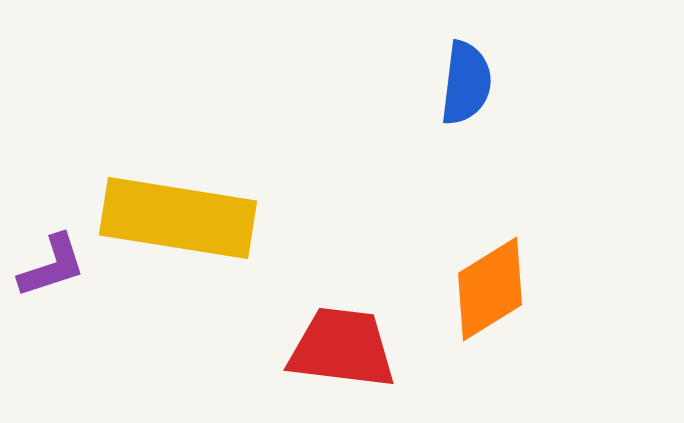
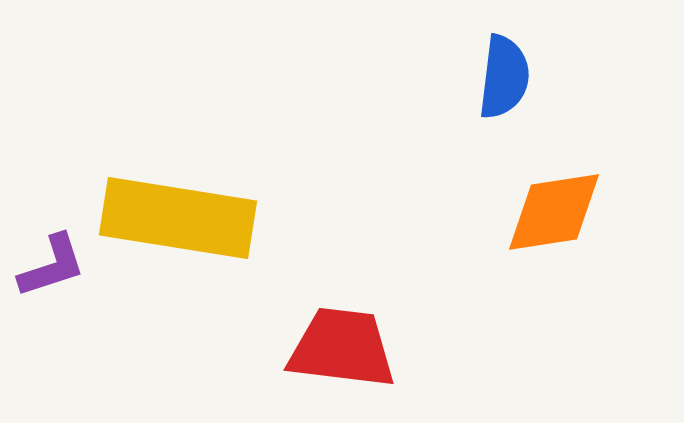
blue semicircle: moved 38 px right, 6 px up
orange diamond: moved 64 px right, 77 px up; rotated 23 degrees clockwise
